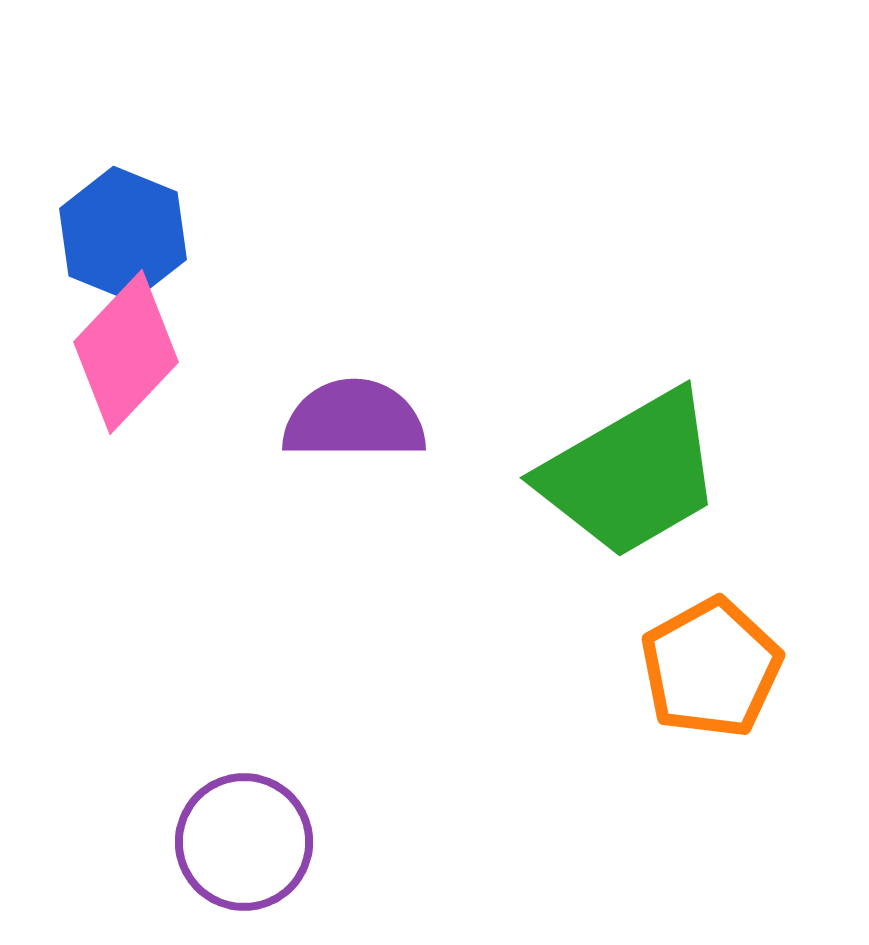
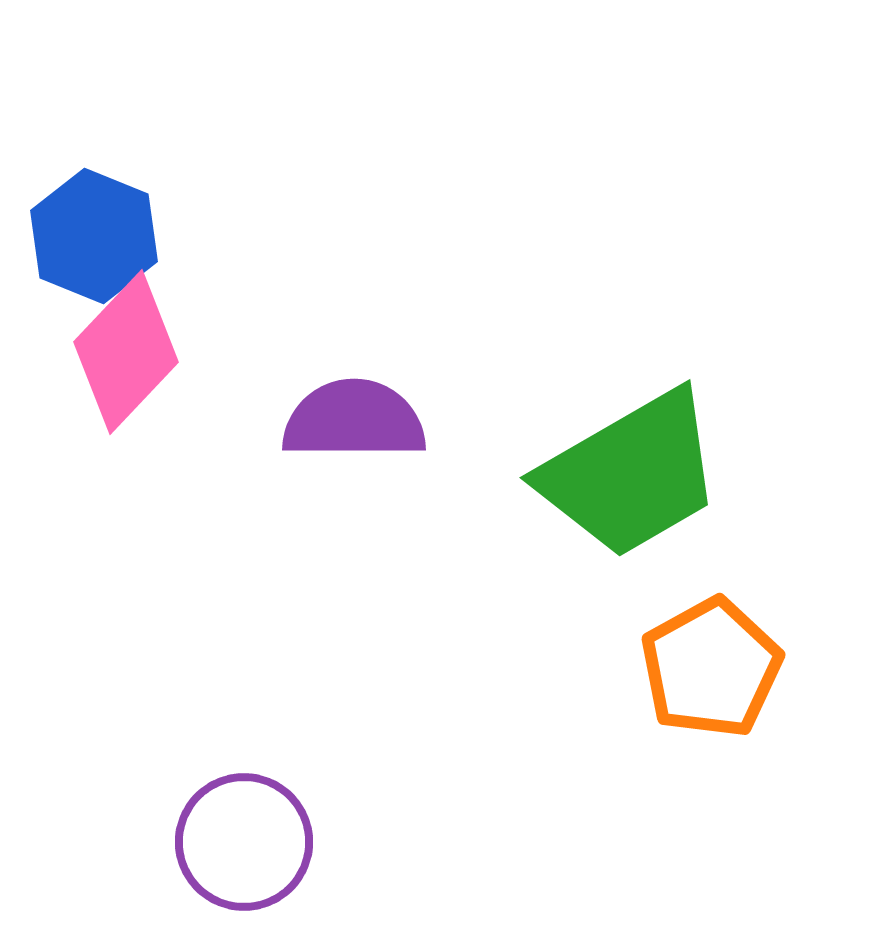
blue hexagon: moved 29 px left, 2 px down
